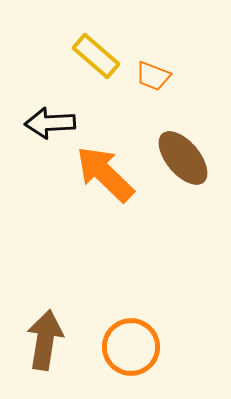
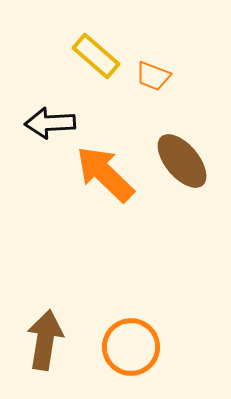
brown ellipse: moved 1 px left, 3 px down
